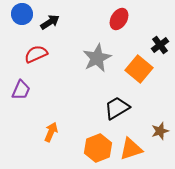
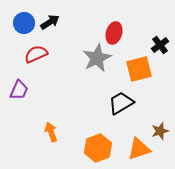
blue circle: moved 2 px right, 9 px down
red ellipse: moved 5 px left, 14 px down; rotated 15 degrees counterclockwise
orange square: rotated 36 degrees clockwise
purple trapezoid: moved 2 px left
black trapezoid: moved 4 px right, 5 px up
orange arrow: rotated 42 degrees counterclockwise
orange triangle: moved 8 px right
